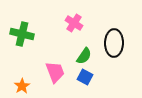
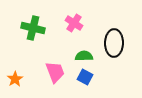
green cross: moved 11 px right, 6 px up
green semicircle: rotated 126 degrees counterclockwise
orange star: moved 7 px left, 7 px up
